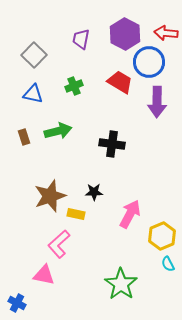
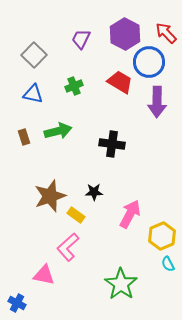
red arrow: rotated 40 degrees clockwise
purple trapezoid: rotated 15 degrees clockwise
yellow rectangle: moved 1 px down; rotated 24 degrees clockwise
pink L-shape: moved 9 px right, 3 px down
